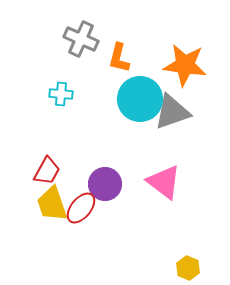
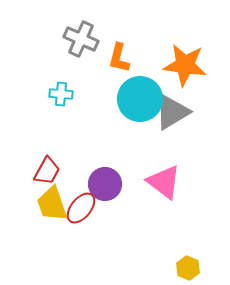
gray triangle: rotated 12 degrees counterclockwise
